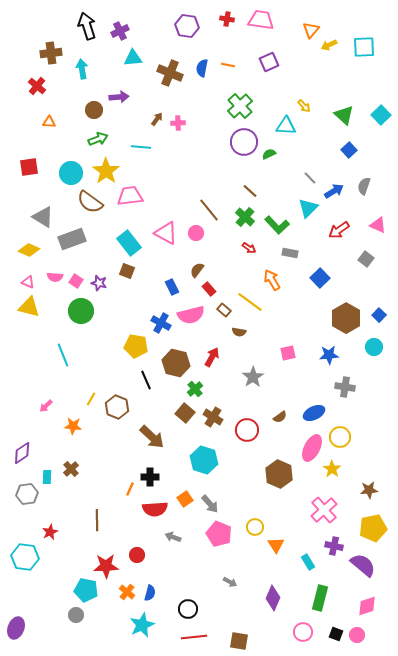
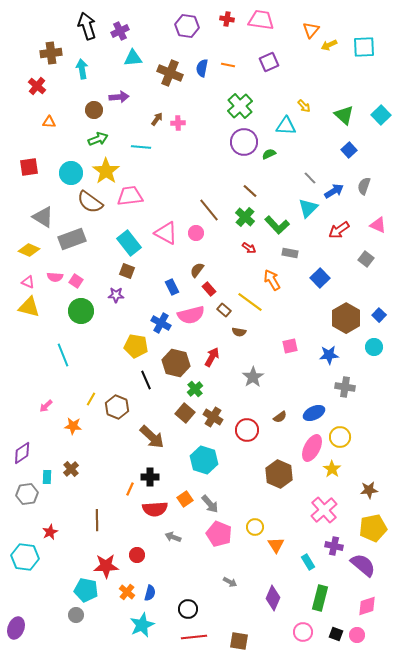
purple star at (99, 283): moved 17 px right, 12 px down; rotated 14 degrees counterclockwise
pink square at (288, 353): moved 2 px right, 7 px up
